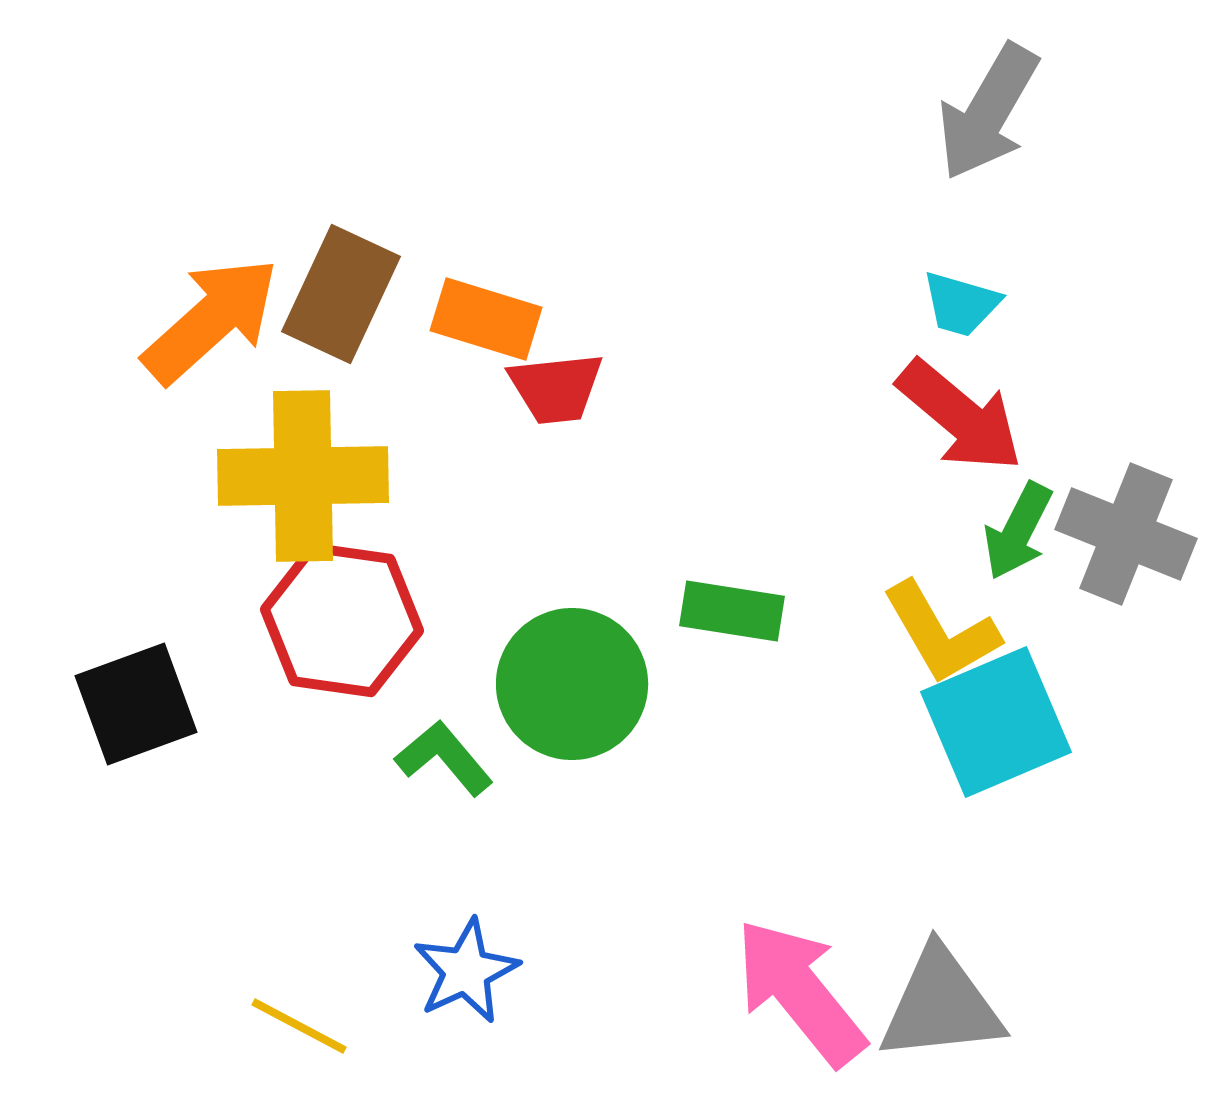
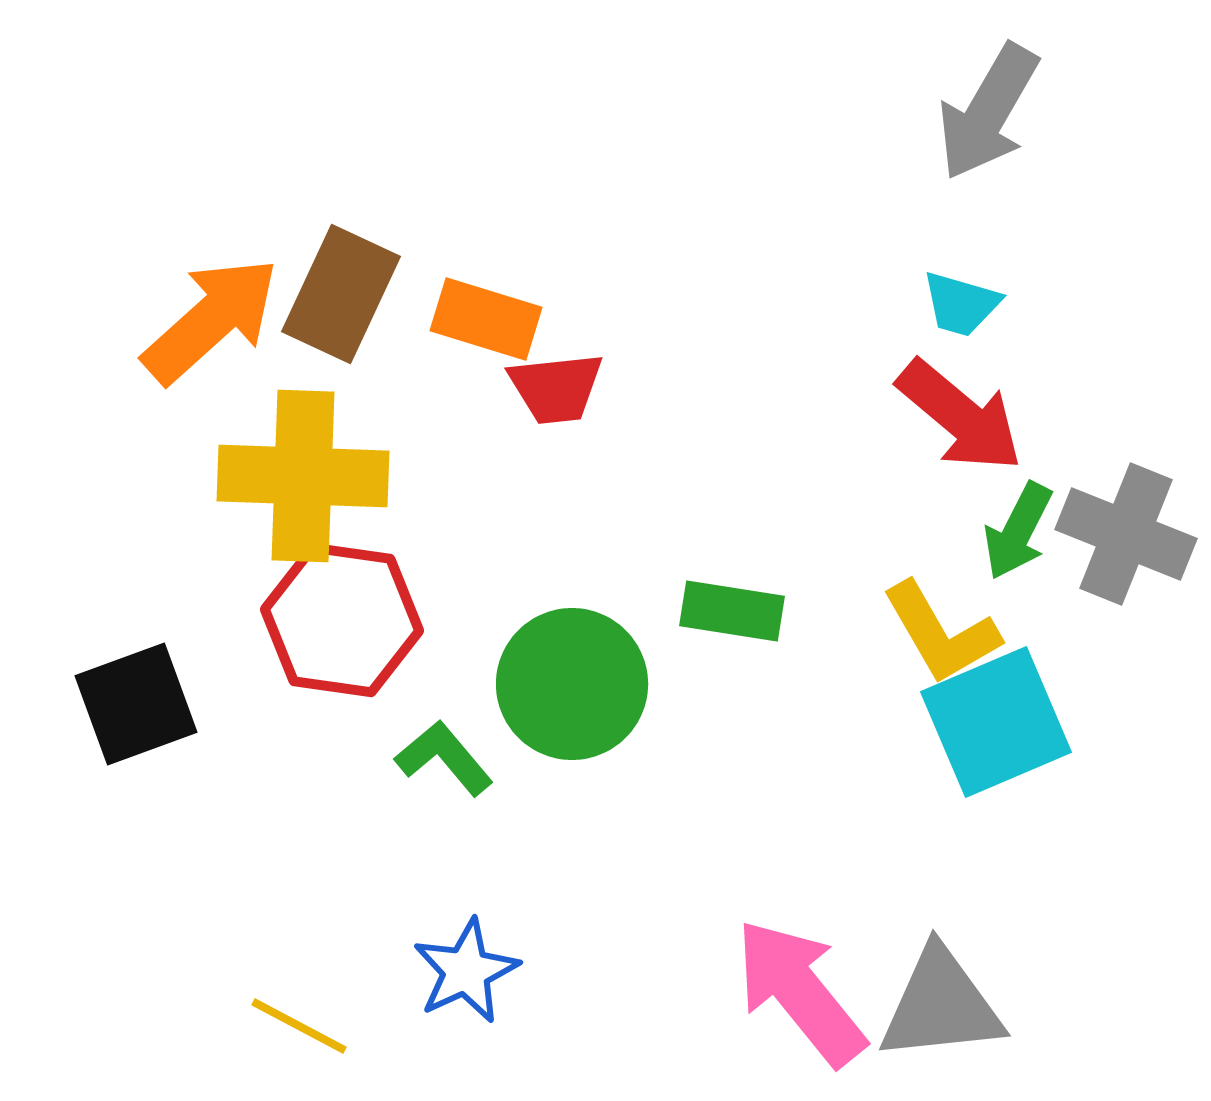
yellow cross: rotated 3 degrees clockwise
